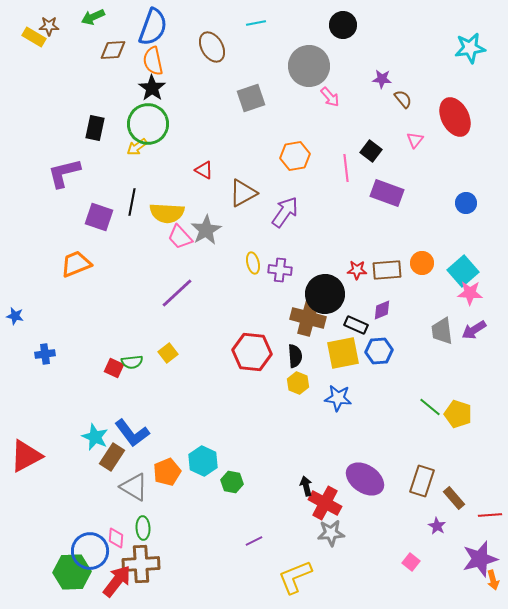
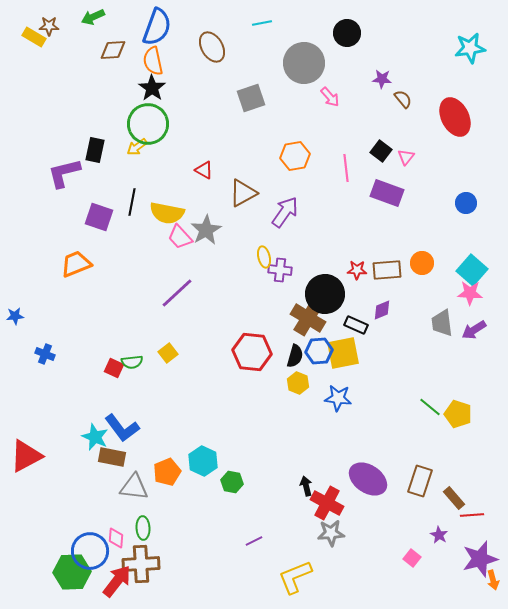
cyan line at (256, 23): moved 6 px right
black circle at (343, 25): moved 4 px right, 8 px down
blue semicircle at (153, 27): moved 4 px right
gray circle at (309, 66): moved 5 px left, 3 px up
black rectangle at (95, 128): moved 22 px down
pink triangle at (415, 140): moved 9 px left, 17 px down
black square at (371, 151): moved 10 px right
yellow semicircle at (167, 213): rotated 8 degrees clockwise
yellow ellipse at (253, 263): moved 11 px right, 6 px up
cyan square at (463, 271): moved 9 px right, 1 px up; rotated 8 degrees counterclockwise
blue star at (15, 316): rotated 18 degrees counterclockwise
brown cross at (308, 318): rotated 16 degrees clockwise
gray trapezoid at (442, 331): moved 8 px up
blue hexagon at (379, 351): moved 60 px left
blue cross at (45, 354): rotated 30 degrees clockwise
black semicircle at (295, 356): rotated 20 degrees clockwise
blue L-shape at (132, 433): moved 10 px left, 5 px up
brown rectangle at (112, 457): rotated 68 degrees clockwise
purple ellipse at (365, 479): moved 3 px right
brown rectangle at (422, 481): moved 2 px left
gray triangle at (134, 487): rotated 24 degrees counterclockwise
red cross at (325, 503): moved 2 px right
red line at (490, 515): moved 18 px left
purple star at (437, 526): moved 2 px right, 9 px down
pink square at (411, 562): moved 1 px right, 4 px up
